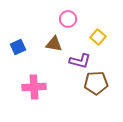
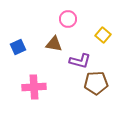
yellow square: moved 5 px right, 2 px up
